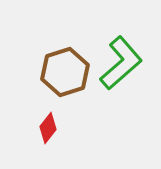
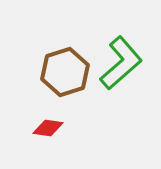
red diamond: rotated 60 degrees clockwise
